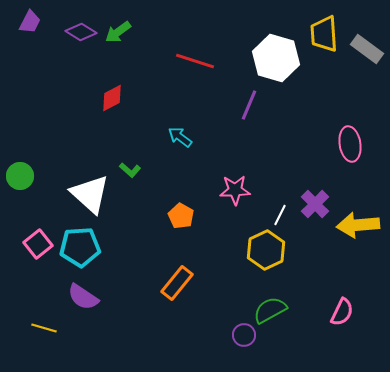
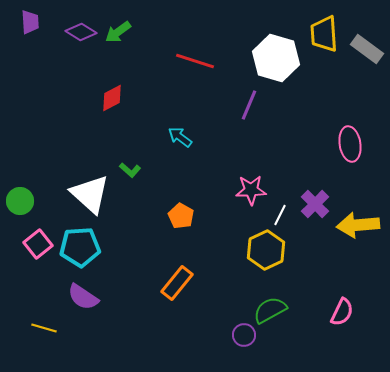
purple trapezoid: rotated 30 degrees counterclockwise
green circle: moved 25 px down
pink star: moved 16 px right
